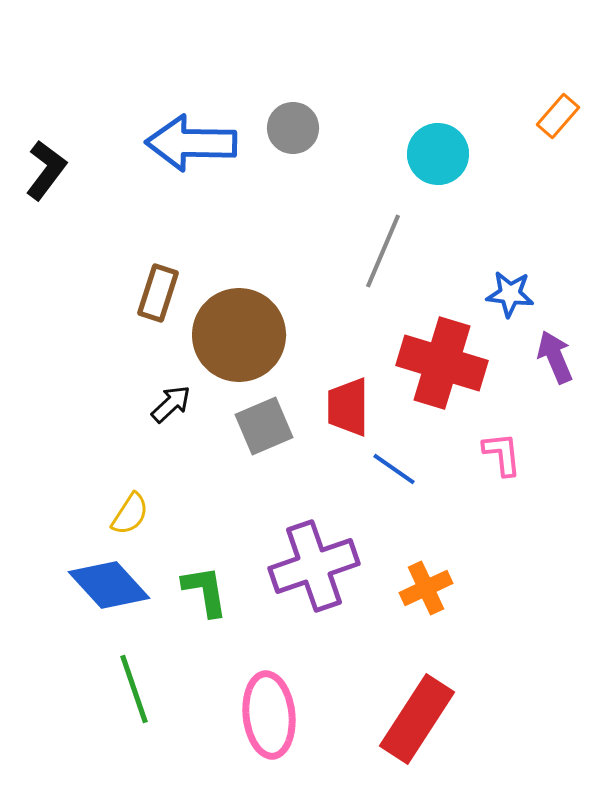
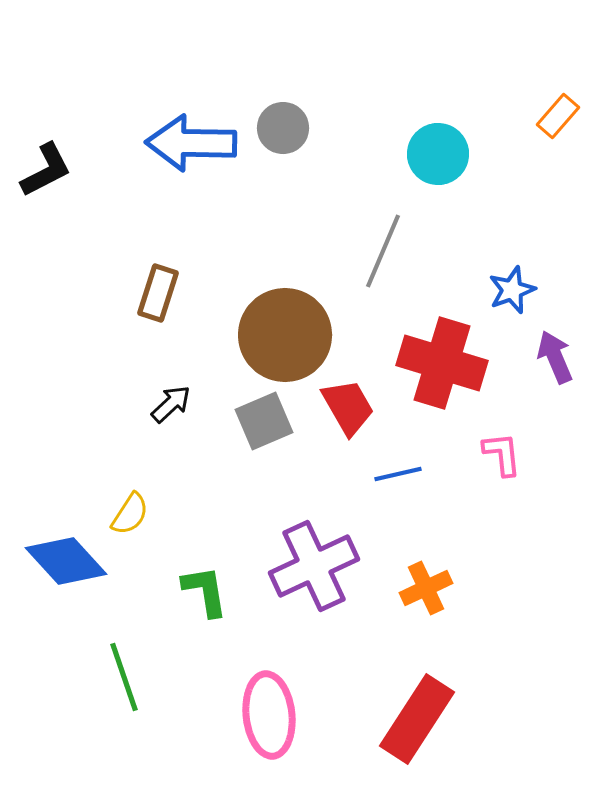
gray circle: moved 10 px left
black L-shape: rotated 26 degrees clockwise
blue star: moved 2 px right, 4 px up; rotated 27 degrees counterclockwise
brown circle: moved 46 px right
red trapezoid: rotated 150 degrees clockwise
gray square: moved 5 px up
blue line: moved 4 px right, 5 px down; rotated 48 degrees counterclockwise
purple cross: rotated 6 degrees counterclockwise
blue diamond: moved 43 px left, 24 px up
green line: moved 10 px left, 12 px up
